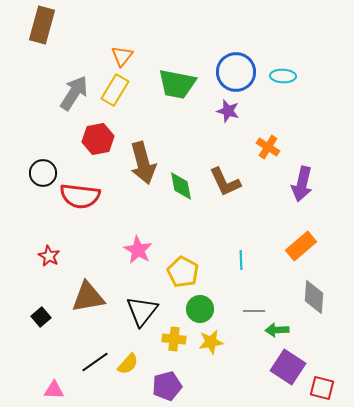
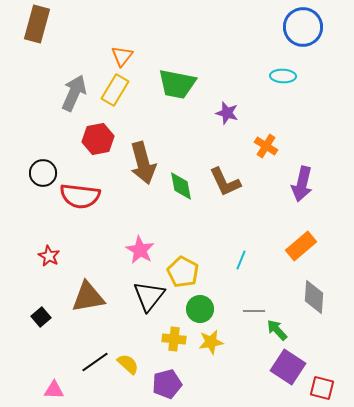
brown rectangle: moved 5 px left, 1 px up
blue circle: moved 67 px right, 45 px up
gray arrow: rotated 9 degrees counterclockwise
purple star: moved 1 px left, 2 px down
orange cross: moved 2 px left, 1 px up
pink star: moved 2 px right
cyan line: rotated 24 degrees clockwise
black triangle: moved 7 px right, 15 px up
green arrow: rotated 50 degrees clockwise
yellow semicircle: rotated 90 degrees counterclockwise
purple pentagon: moved 2 px up
